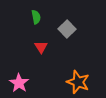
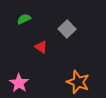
green semicircle: moved 12 px left, 2 px down; rotated 104 degrees counterclockwise
red triangle: rotated 24 degrees counterclockwise
